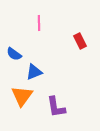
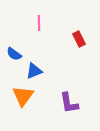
red rectangle: moved 1 px left, 2 px up
blue triangle: moved 1 px up
orange triangle: moved 1 px right
purple L-shape: moved 13 px right, 4 px up
